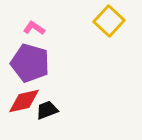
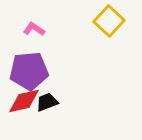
pink L-shape: moved 1 px down
purple pentagon: moved 1 px left, 8 px down; rotated 21 degrees counterclockwise
black trapezoid: moved 8 px up
